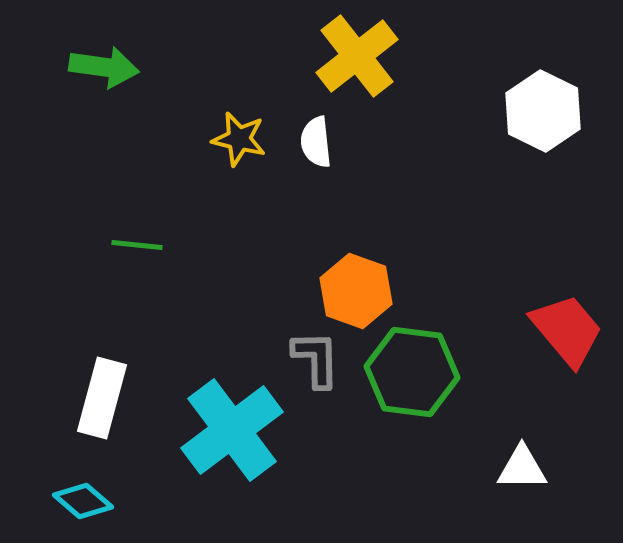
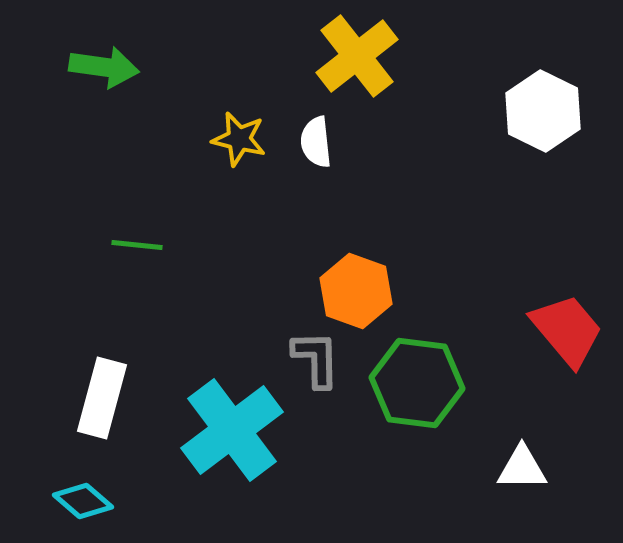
green hexagon: moved 5 px right, 11 px down
